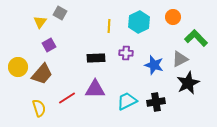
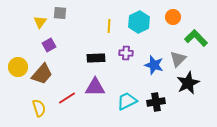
gray square: rotated 24 degrees counterclockwise
gray triangle: moved 2 px left; rotated 18 degrees counterclockwise
purple triangle: moved 2 px up
